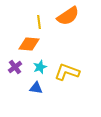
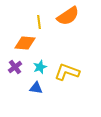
orange diamond: moved 4 px left, 1 px up
